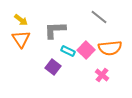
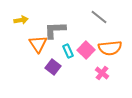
yellow arrow: rotated 48 degrees counterclockwise
orange triangle: moved 17 px right, 5 px down
cyan rectangle: rotated 40 degrees clockwise
pink cross: moved 2 px up
